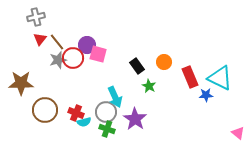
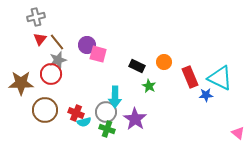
red circle: moved 22 px left, 16 px down
black rectangle: rotated 28 degrees counterclockwise
cyan arrow: rotated 25 degrees clockwise
